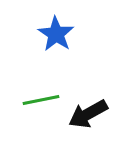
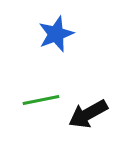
blue star: rotated 18 degrees clockwise
